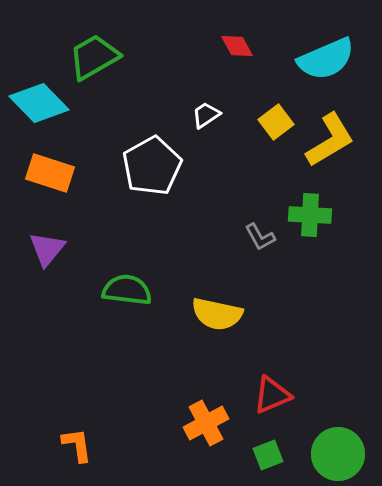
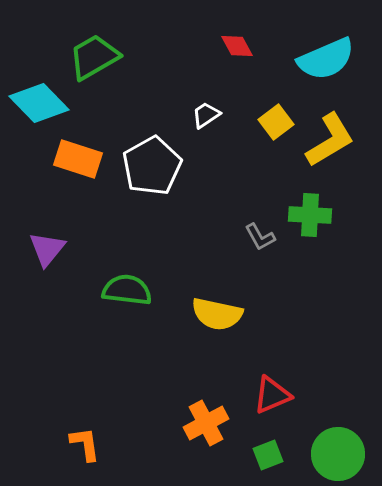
orange rectangle: moved 28 px right, 14 px up
orange L-shape: moved 8 px right, 1 px up
